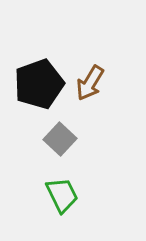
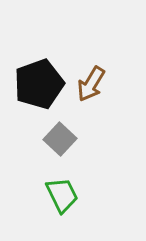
brown arrow: moved 1 px right, 1 px down
